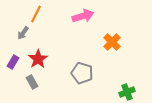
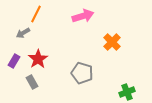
gray arrow: rotated 24 degrees clockwise
purple rectangle: moved 1 px right, 1 px up
